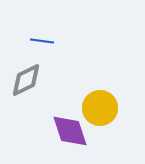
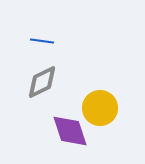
gray diamond: moved 16 px right, 2 px down
